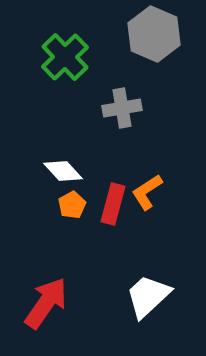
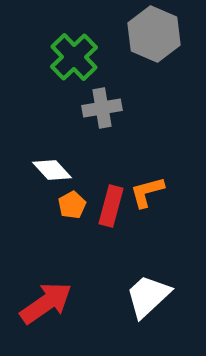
green cross: moved 9 px right
gray cross: moved 20 px left
white diamond: moved 11 px left, 1 px up
orange L-shape: rotated 18 degrees clockwise
red rectangle: moved 2 px left, 2 px down
red arrow: rotated 20 degrees clockwise
